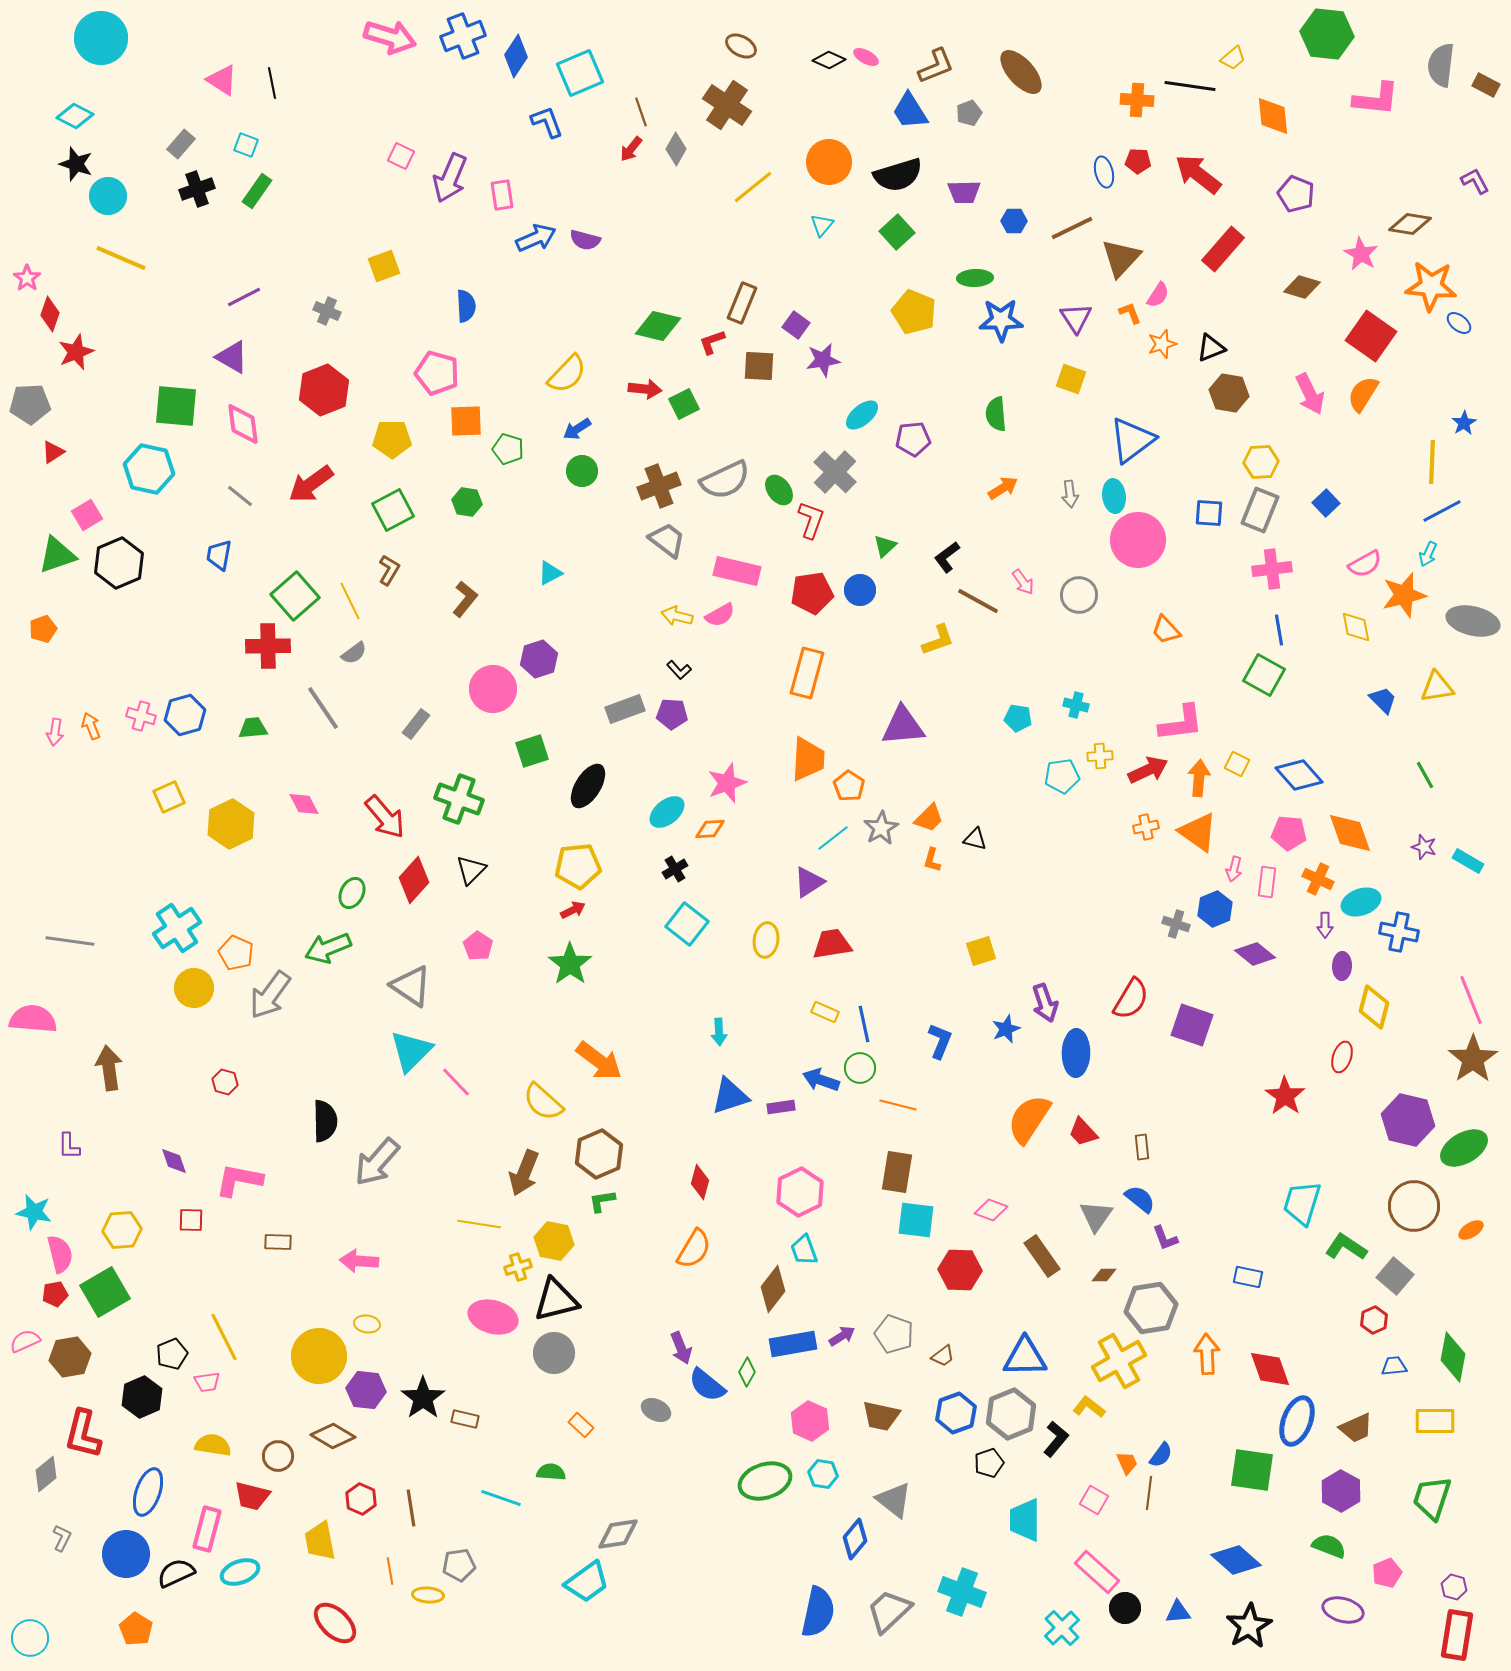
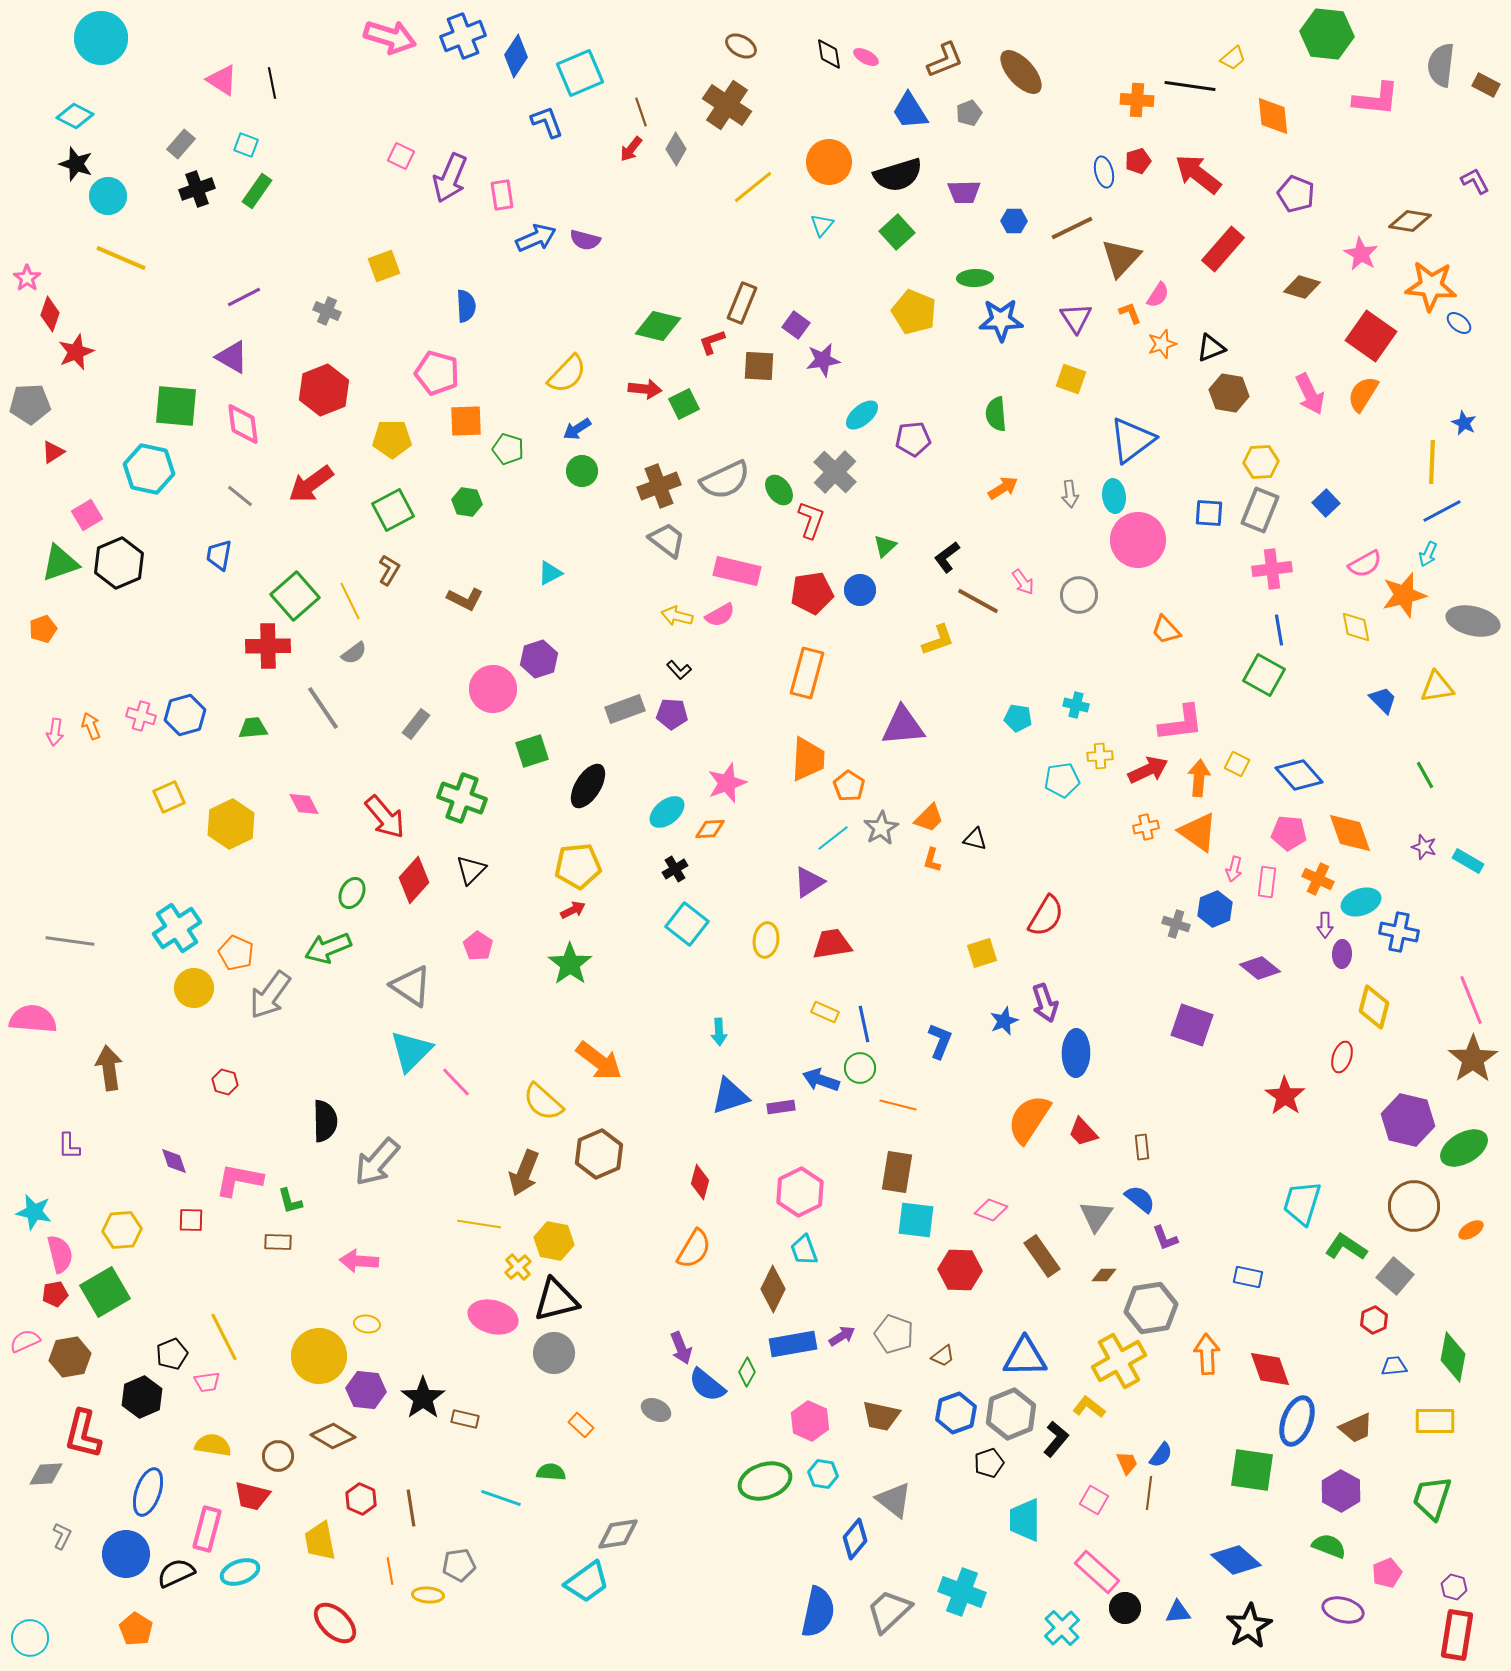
black diamond at (829, 60): moved 6 px up; rotated 56 degrees clockwise
brown L-shape at (936, 66): moved 9 px right, 6 px up
red pentagon at (1138, 161): rotated 20 degrees counterclockwise
brown diamond at (1410, 224): moved 3 px up
blue star at (1464, 423): rotated 15 degrees counterclockwise
green triangle at (57, 555): moved 3 px right, 8 px down
brown L-shape at (465, 599): rotated 78 degrees clockwise
cyan pentagon at (1062, 776): moved 4 px down
green cross at (459, 799): moved 3 px right, 1 px up
yellow square at (981, 951): moved 1 px right, 2 px down
purple diamond at (1255, 954): moved 5 px right, 14 px down
purple ellipse at (1342, 966): moved 12 px up
red semicircle at (1131, 999): moved 85 px left, 83 px up
blue star at (1006, 1029): moved 2 px left, 8 px up
green L-shape at (602, 1201): moved 312 px left; rotated 96 degrees counterclockwise
yellow cross at (518, 1267): rotated 24 degrees counterclockwise
brown diamond at (773, 1289): rotated 12 degrees counterclockwise
gray diamond at (46, 1474): rotated 36 degrees clockwise
gray L-shape at (62, 1538): moved 2 px up
